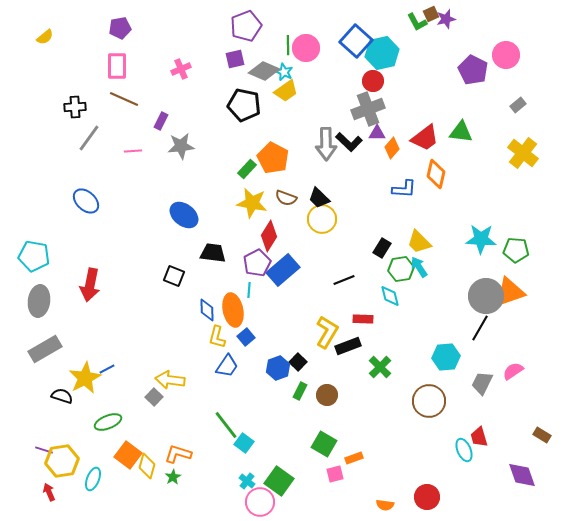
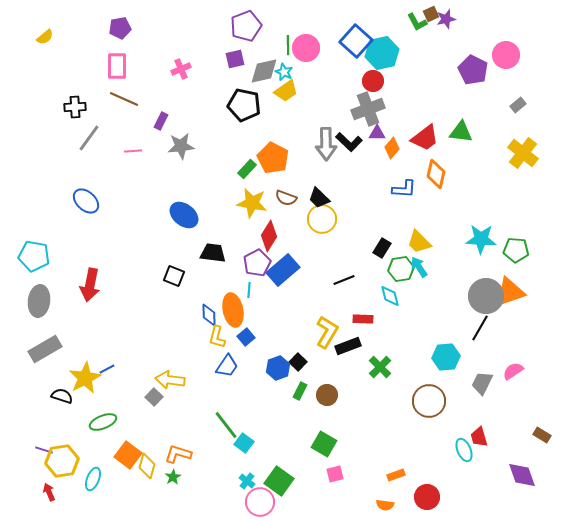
gray diamond at (264, 71): rotated 36 degrees counterclockwise
blue diamond at (207, 310): moved 2 px right, 5 px down
green ellipse at (108, 422): moved 5 px left
orange rectangle at (354, 458): moved 42 px right, 17 px down
